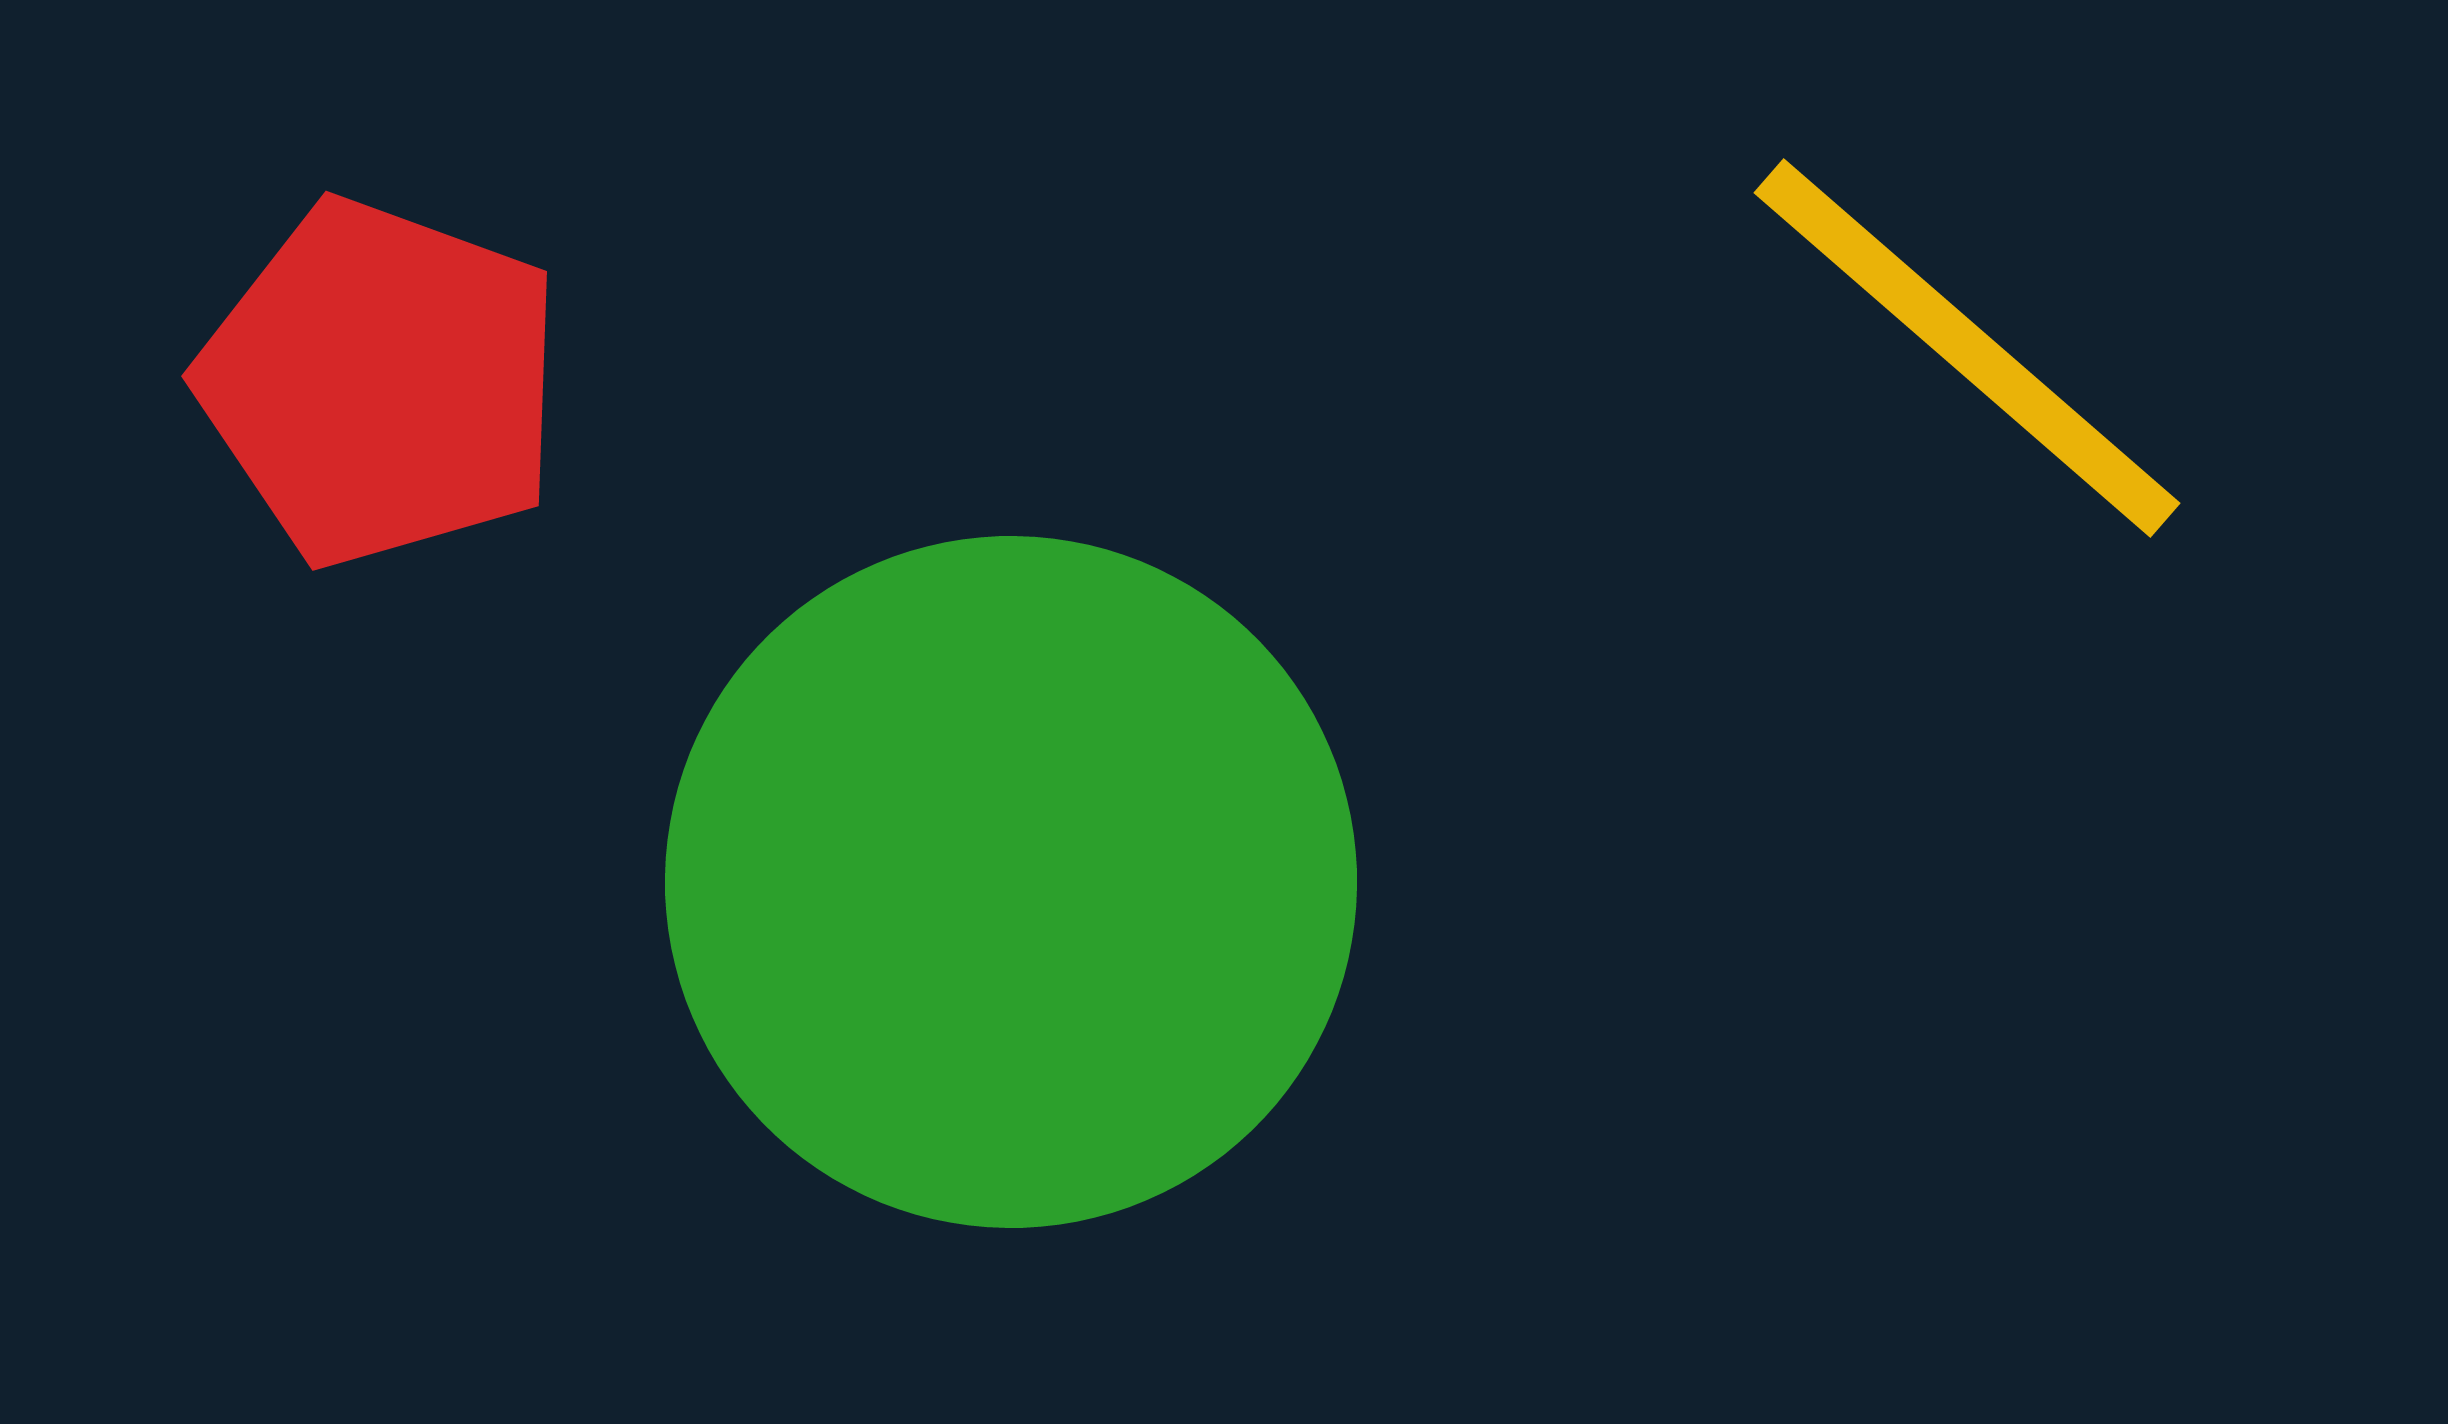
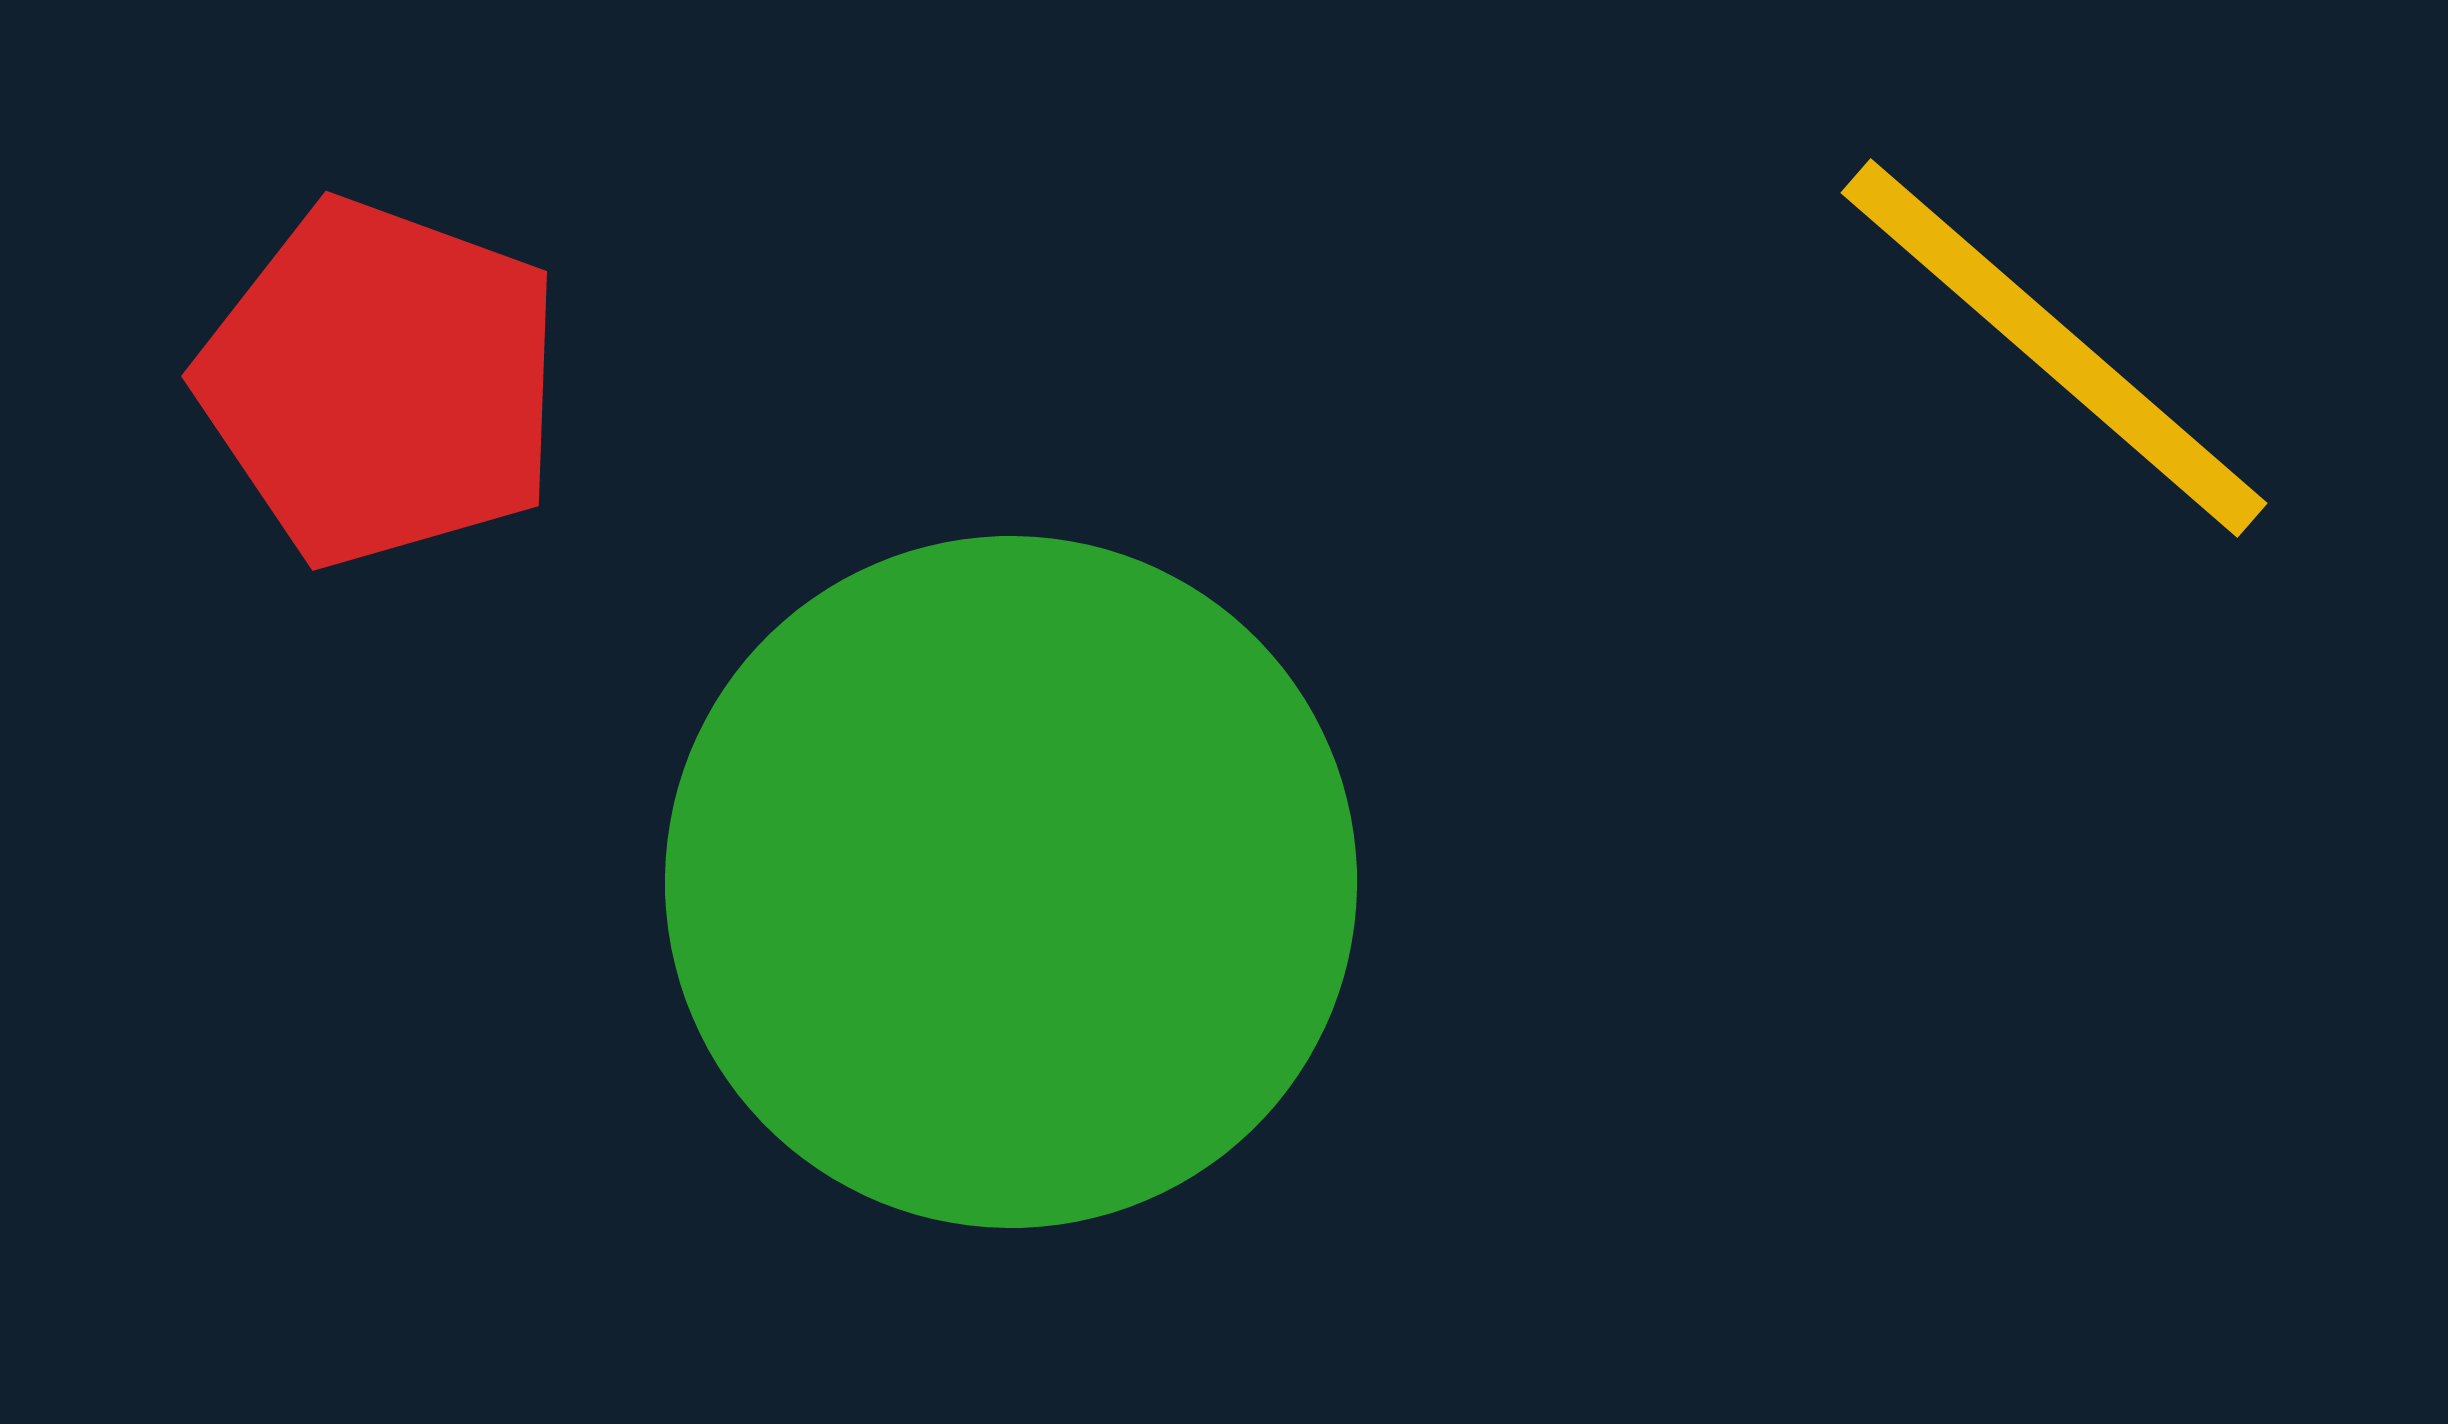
yellow line: moved 87 px right
